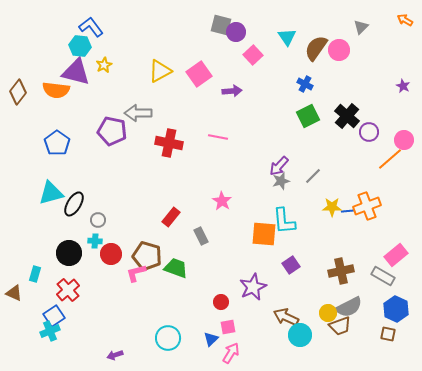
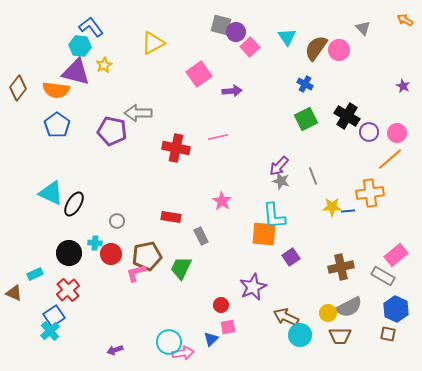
gray triangle at (361, 27): moved 2 px right, 1 px down; rotated 28 degrees counterclockwise
pink square at (253, 55): moved 3 px left, 8 px up
yellow triangle at (160, 71): moved 7 px left, 28 px up
brown diamond at (18, 92): moved 4 px up
green square at (308, 116): moved 2 px left, 3 px down
black cross at (347, 116): rotated 10 degrees counterclockwise
pink line at (218, 137): rotated 24 degrees counterclockwise
pink circle at (404, 140): moved 7 px left, 7 px up
blue pentagon at (57, 143): moved 18 px up
red cross at (169, 143): moved 7 px right, 5 px down
gray line at (313, 176): rotated 66 degrees counterclockwise
gray star at (281, 181): rotated 30 degrees clockwise
cyan triangle at (51, 193): rotated 40 degrees clockwise
orange cross at (367, 206): moved 3 px right, 13 px up; rotated 12 degrees clockwise
red rectangle at (171, 217): rotated 60 degrees clockwise
gray circle at (98, 220): moved 19 px right, 1 px down
cyan L-shape at (284, 221): moved 10 px left, 5 px up
cyan cross at (95, 241): moved 2 px down
brown pentagon at (147, 256): rotated 28 degrees counterclockwise
purple square at (291, 265): moved 8 px up
green trapezoid at (176, 268): moved 5 px right; rotated 85 degrees counterclockwise
brown cross at (341, 271): moved 4 px up
cyan rectangle at (35, 274): rotated 49 degrees clockwise
red circle at (221, 302): moved 3 px down
brown trapezoid at (340, 326): moved 10 px down; rotated 20 degrees clockwise
cyan cross at (50, 331): rotated 18 degrees counterclockwise
cyan circle at (168, 338): moved 1 px right, 4 px down
pink arrow at (231, 353): moved 48 px left; rotated 50 degrees clockwise
purple arrow at (115, 355): moved 5 px up
